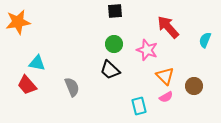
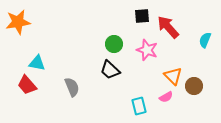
black square: moved 27 px right, 5 px down
orange triangle: moved 8 px right
